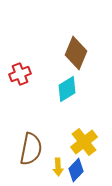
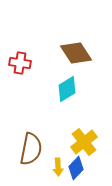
brown diamond: rotated 56 degrees counterclockwise
red cross: moved 11 px up; rotated 30 degrees clockwise
blue diamond: moved 2 px up
